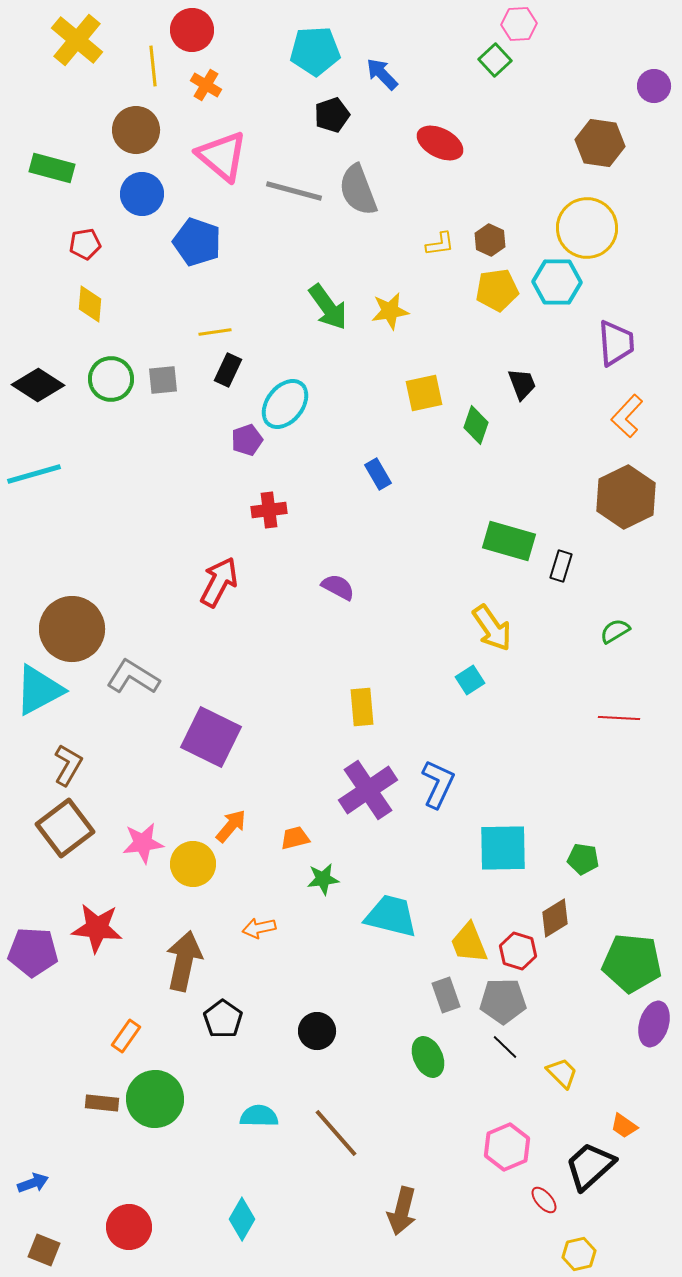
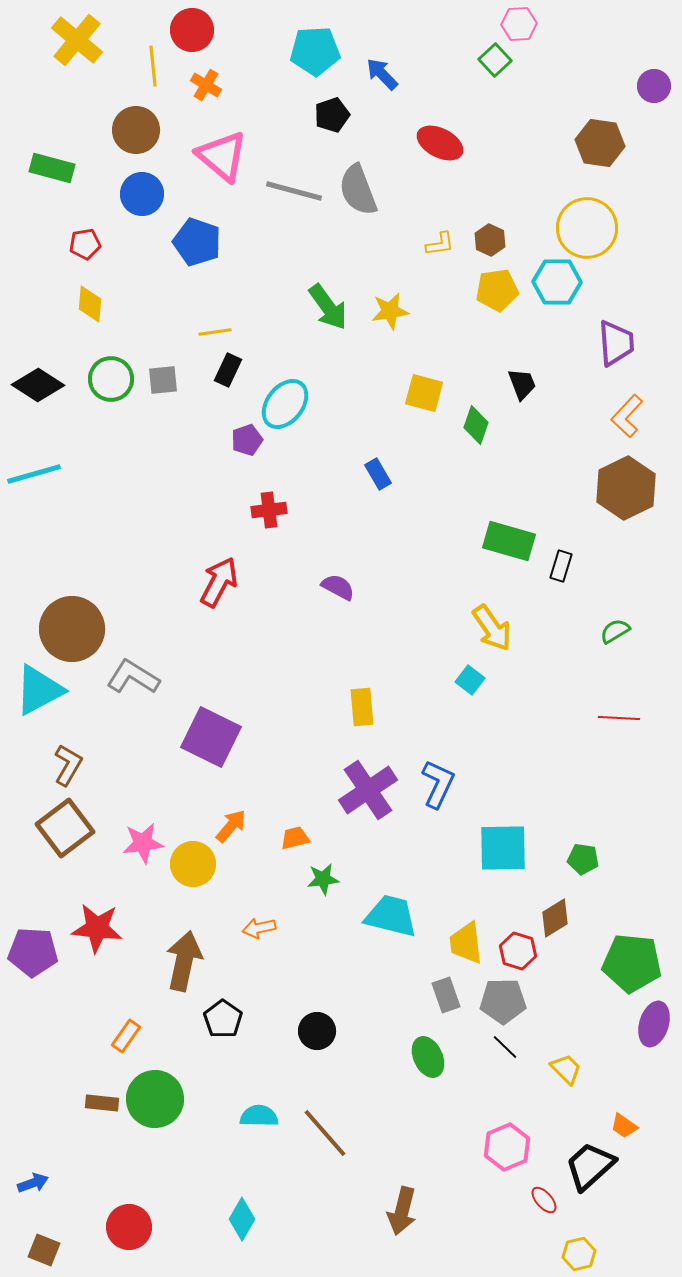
yellow square at (424, 393): rotated 27 degrees clockwise
brown hexagon at (626, 497): moved 9 px up
cyan square at (470, 680): rotated 20 degrees counterclockwise
yellow trapezoid at (469, 943): moved 3 px left; rotated 15 degrees clockwise
yellow trapezoid at (562, 1073): moved 4 px right, 4 px up
brown line at (336, 1133): moved 11 px left
